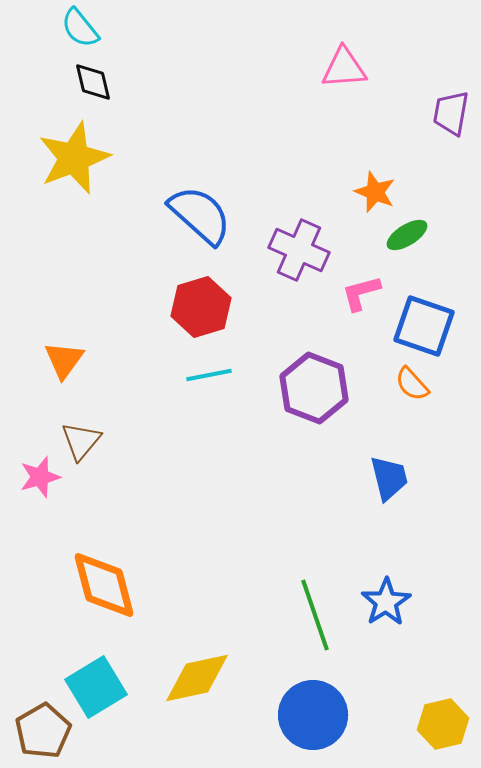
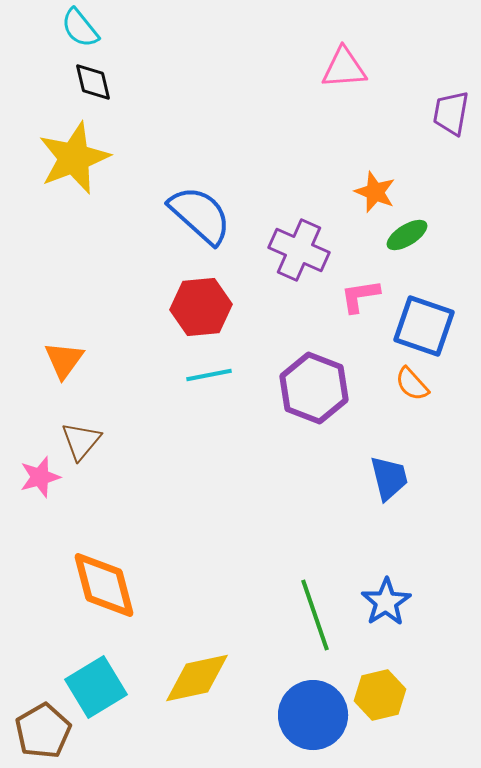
pink L-shape: moved 1 px left, 3 px down; rotated 6 degrees clockwise
red hexagon: rotated 12 degrees clockwise
yellow hexagon: moved 63 px left, 29 px up
